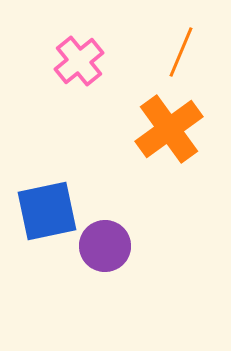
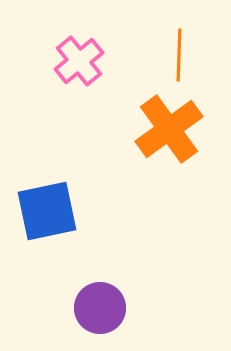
orange line: moved 2 px left, 3 px down; rotated 21 degrees counterclockwise
purple circle: moved 5 px left, 62 px down
